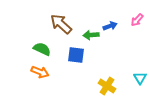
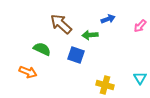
pink arrow: moved 3 px right, 6 px down
blue arrow: moved 2 px left, 7 px up
green arrow: moved 1 px left
blue square: rotated 12 degrees clockwise
orange arrow: moved 12 px left
yellow cross: moved 2 px left, 1 px up; rotated 18 degrees counterclockwise
